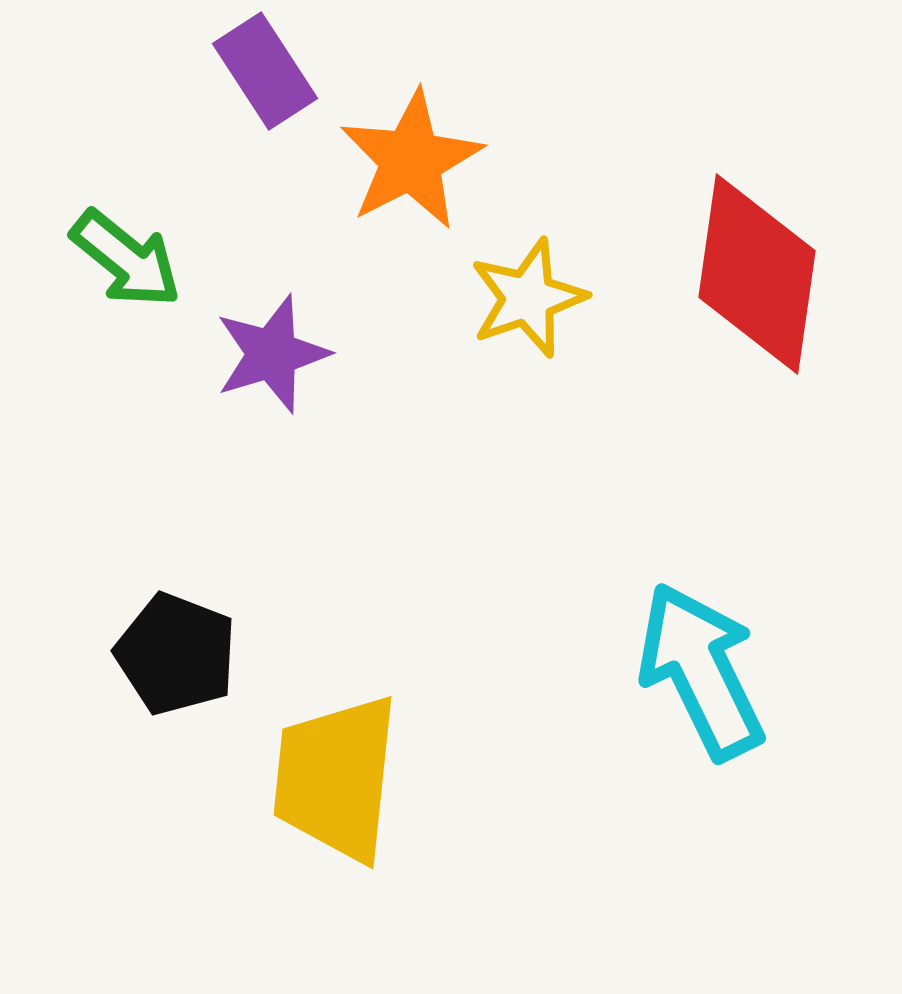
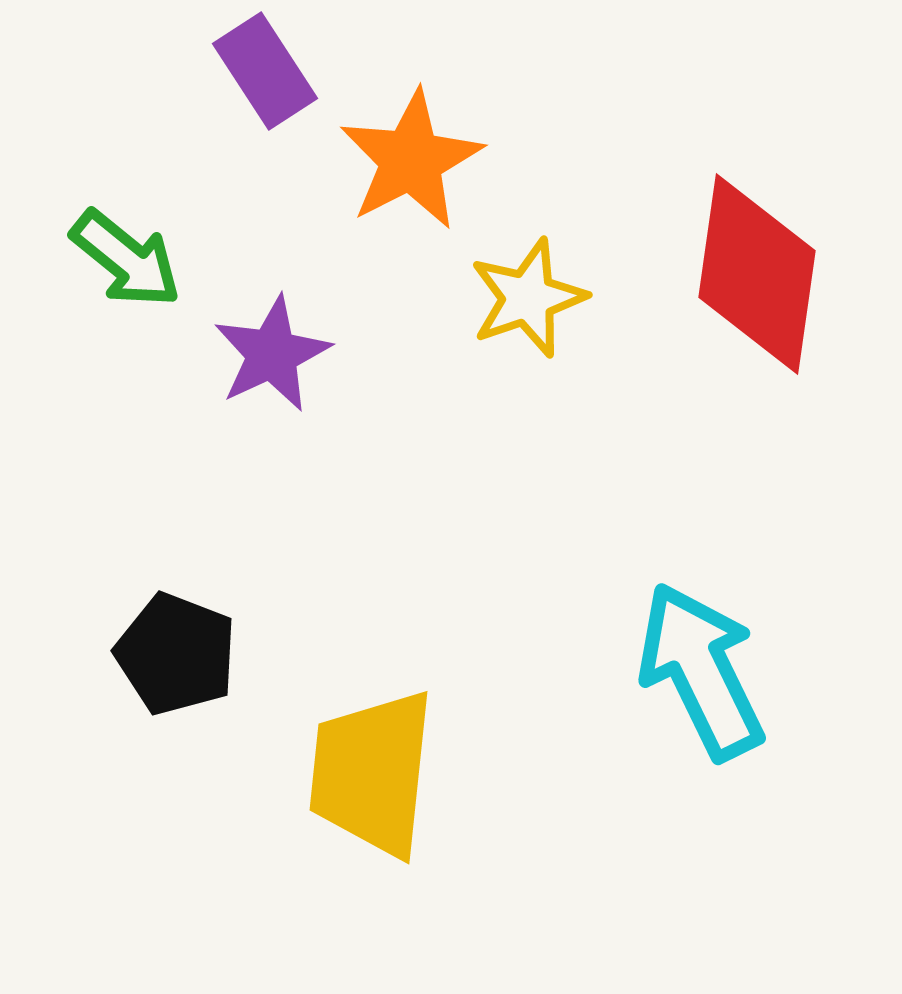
purple star: rotated 8 degrees counterclockwise
yellow trapezoid: moved 36 px right, 5 px up
